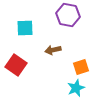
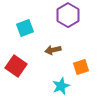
purple hexagon: rotated 20 degrees clockwise
cyan square: rotated 18 degrees counterclockwise
red square: moved 1 px down
cyan star: moved 15 px left, 2 px up
